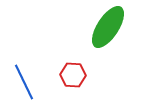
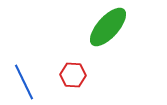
green ellipse: rotated 9 degrees clockwise
